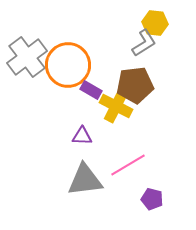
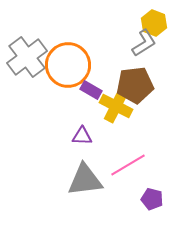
yellow hexagon: moved 1 px left; rotated 15 degrees clockwise
